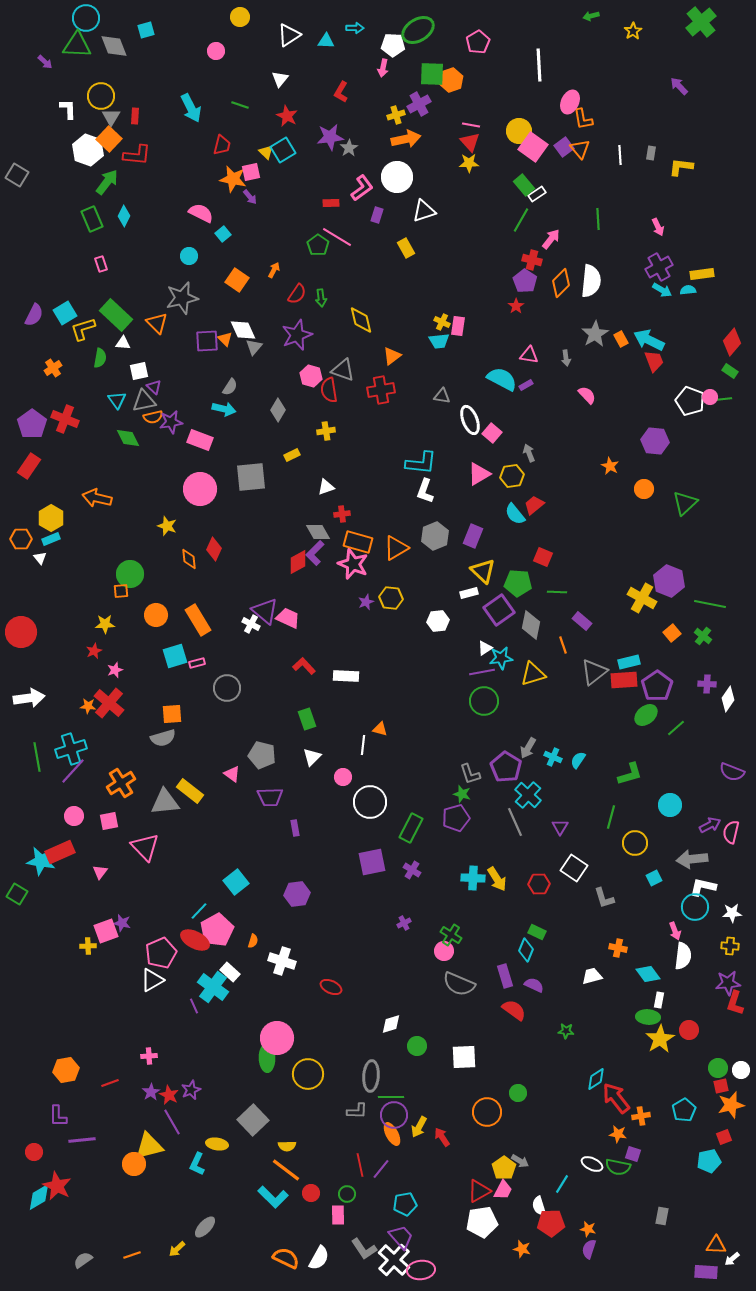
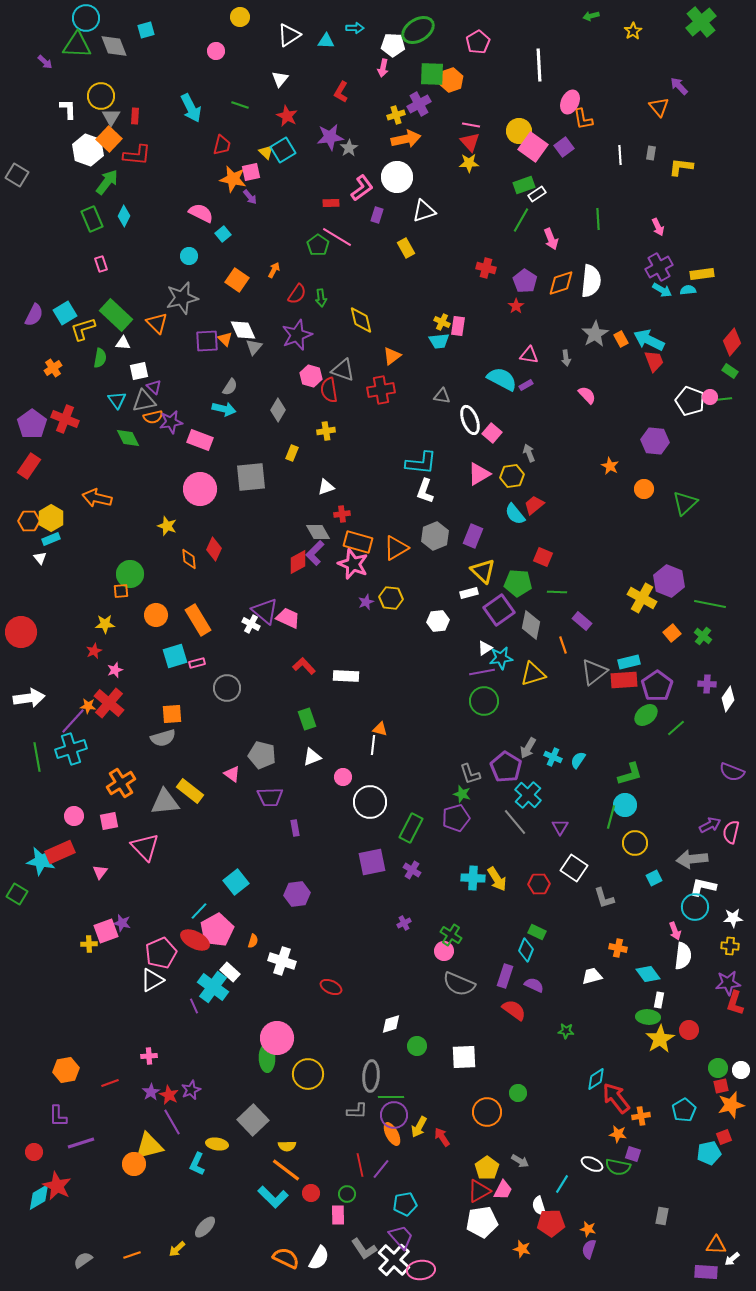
orange triangle at (580, 149): moved 79 px right, 42 px up
green rectangle at (524, 185): rotated 70 degrees counterclockwise
pink arrow at (551, 239): rotated 120 degrees clockwise
red cross at (532, 260): moved 46 px left, 8 px down
orange diamond at (561, 283): rotated 28 degrees clockwise
yellow rectangle at (292, 455): moved 2 px up; rotated 42 degrees counterclockwise
orange hexagon at (21, 539): moved 8 px right, 18 px up
white line at (363, 745): moved 10 px right
white triangle at (312, 757): rotated 24 degrees clockwise
purple line at (73, 771): moved 50 px up
cyan circle at (670, 805): moved 45 px left
gray line at (515, 822): rotated 16 degrees counterclockwise
white star at (732, 913): moved 1 px right, 5 px down
yellow cross at (88, 946): moved 1 px right, 2 px up
purple rectangle at (505, 976): rotated 35 degrees clockwise
purple line at (82, 1140): moved 1 px left, 3 px down; rotated 12 degrees counterclockwise
cyan pentagon at (709, 1161): moved 8 px up
yellow pentagon at (504, 1168): moved 17 px left
